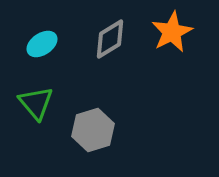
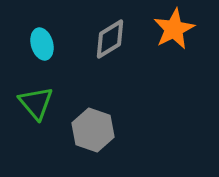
orange star: moved 2 px right, 3 px up
cyan ellipse: rotated 72 degrees counterclockwise
gray hexagon: rotated 24 degrees counterclockwise
